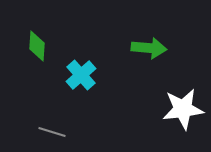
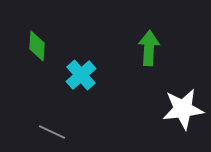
green arrow: rotated 92 degrees counterclockwise
gray line: rotated 8 degrees clockwise
